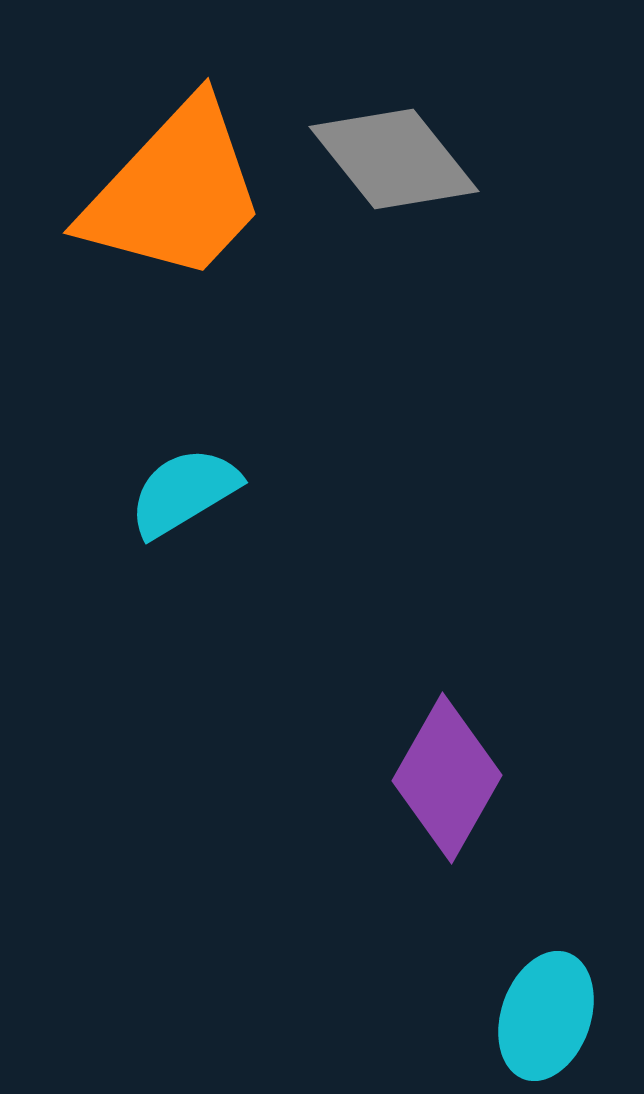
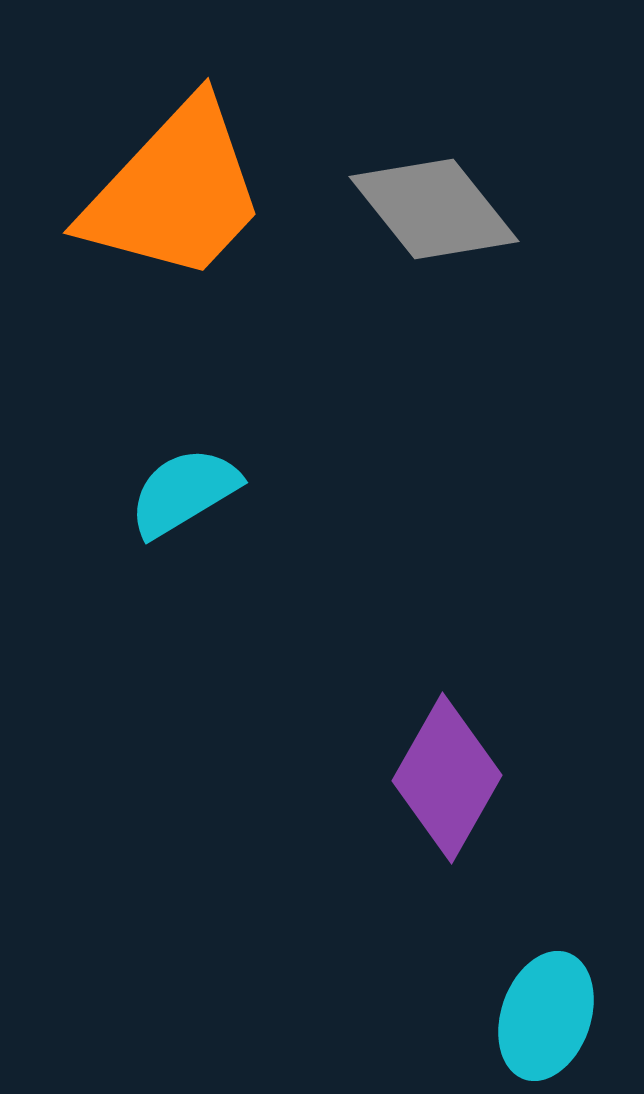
gray diamond: moved 40 px right, 50 px down
